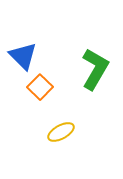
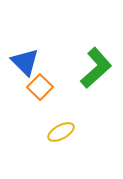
blue triangle: moved 2 px right, 6 px down
green L-shape: moved 1 px right, 1 px up; rotated 18 degrees clockwise
